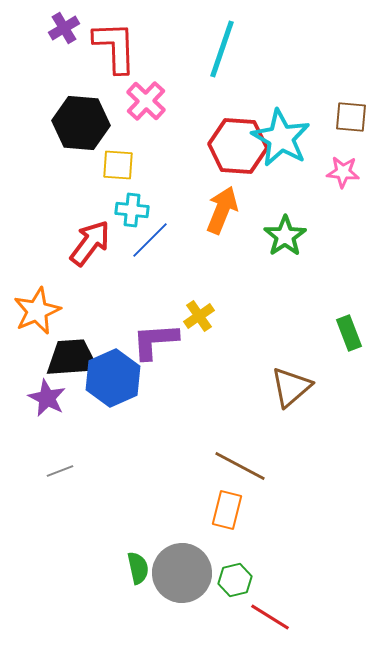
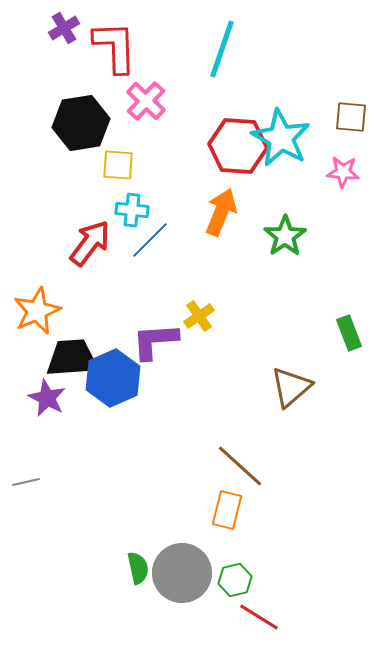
black hexagon: rotated 14 degrees counterclockwise
orange arrow: moved 1 px left, 2 px down
brown line: rotated 14 degrees clockwise
gray line: moved 34 px left, 11 px down; rotated 8 degrees clockwise
red line: moved 11 px left
